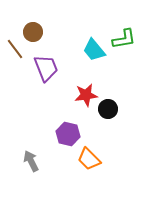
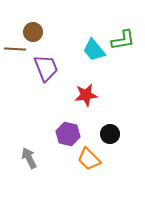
green L-shape: moved 1 px left, 1 px down
brown line: rotated 50 degrees counterclockwise
black circle: moved 2 px right, 25 px down
gray arrow: moved 2 px left, 3 px up
